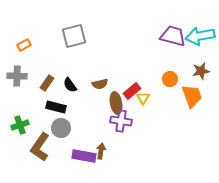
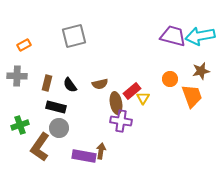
brown rectangle: rotated 21 degrees counterclockwise
gray circle: moved 2 px left
